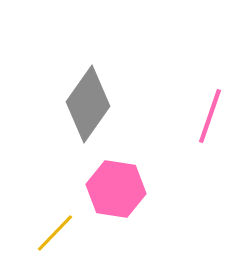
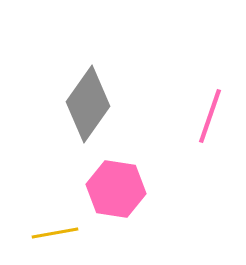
yellow line: rotated 36 degrees clockwise
